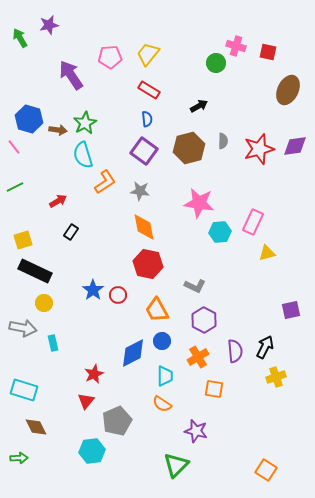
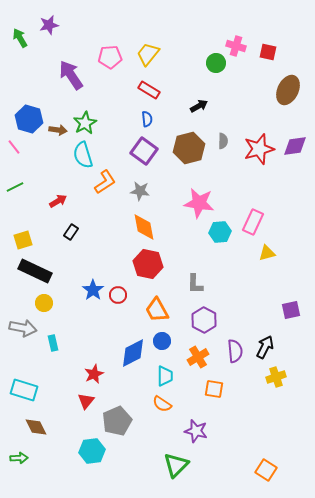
gray L-shape at (195, 286): moved 2 px up; rotated 65 degrees clockwise
